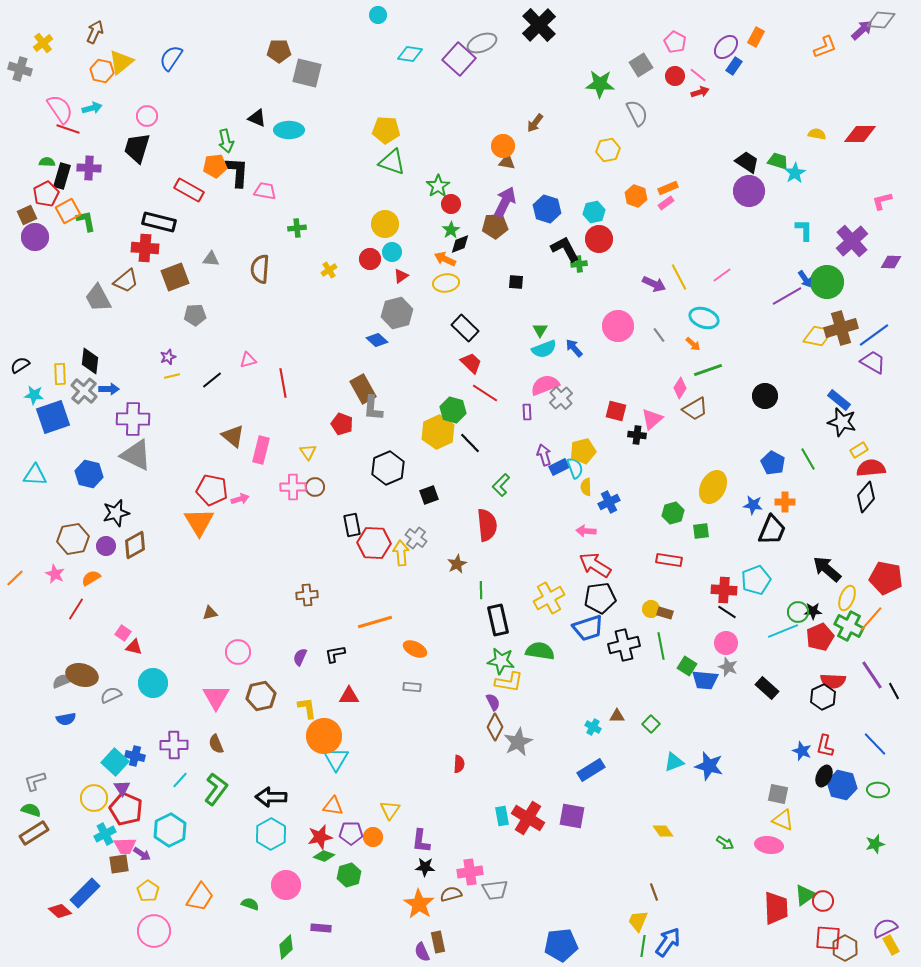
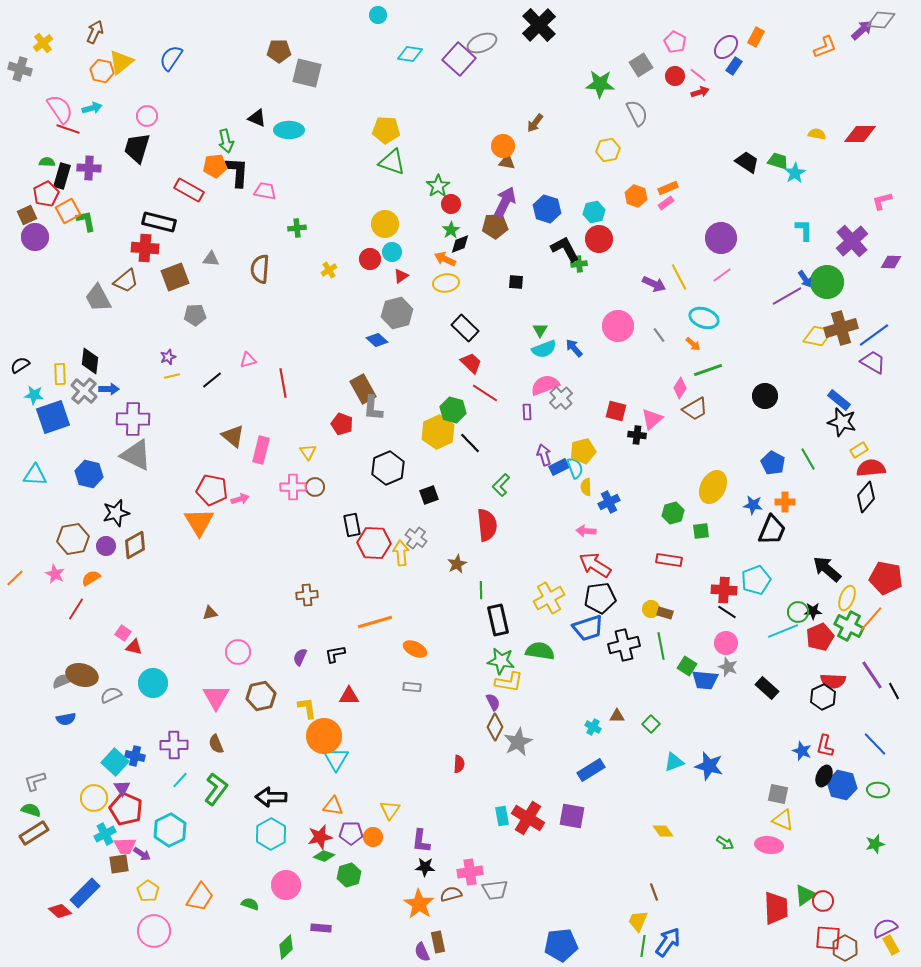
purple circle at (749, 191): moved 28 px left, 47 px down
